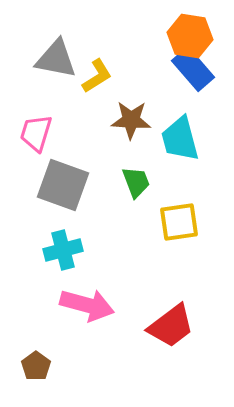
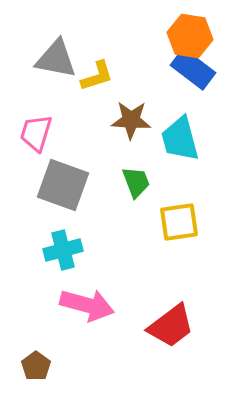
blue rectangle: rotated 12 degrees counterclockwise
yellow L-shape: rotated 15 degrees clockwise
